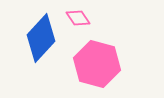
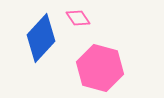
pink hexagon: moved 3 px right, 4 px down
